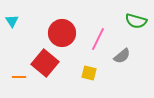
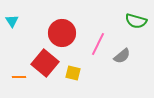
pink line: moved 5 px down
yellow square: moved 16 px left
